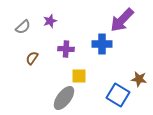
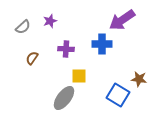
purple arrow: rotated 12 degrees clockwise
